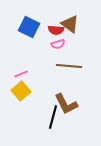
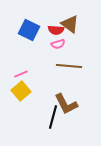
blue square: moved 3 px down
